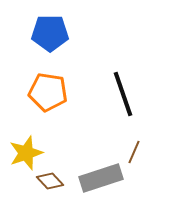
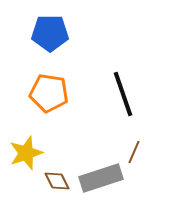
orange pentagon: moved 1 px right, 1 px down
brown diamond: moved 7 px right; rotated 16 degrees clockwise
